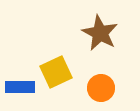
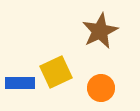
brown star: moved 2 px up; rotated 18 degrees clockwise
blue rectangle: moved 4 px up
